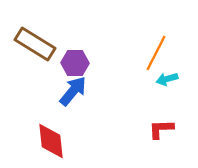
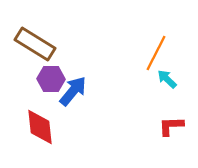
purple hexagon: moved 24 px left, 16 px down
cyan arrow: rotated 60 degrees clockwise
red L-shape: moved 10 px right, 3 px up
red diamond: moved 11 px left, 14 px up
